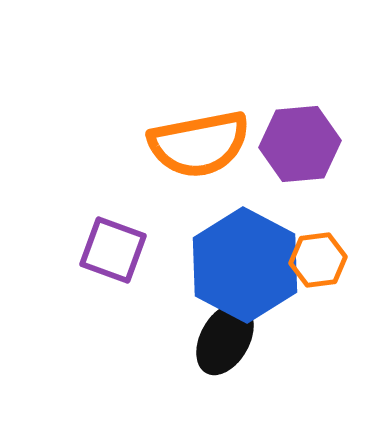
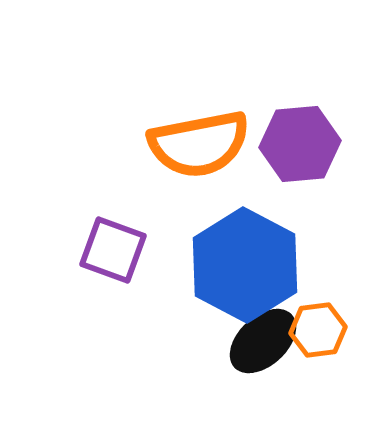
orange hexagon: moved 70 px down
black ellipse: moved 38 px right, 2 px down; rotated 18 degrees clockwise
